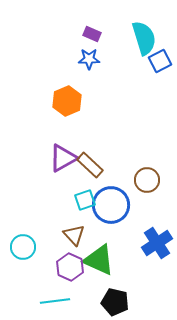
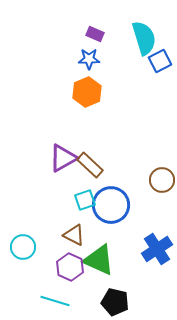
purple rectangle: moved 3 px right
orange hexagon: moved 20 px right, 9 px up
brown circle: moved 15 px right
brown triangle: rotated 20 degrees counterclockwise
blue cross: moved 6 px down
cyan line: rotated 24 degrees clockwise
